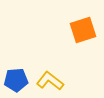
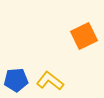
orange square: moved 1 px right, 6 px down; rotated 8 degrees counterclockwise
